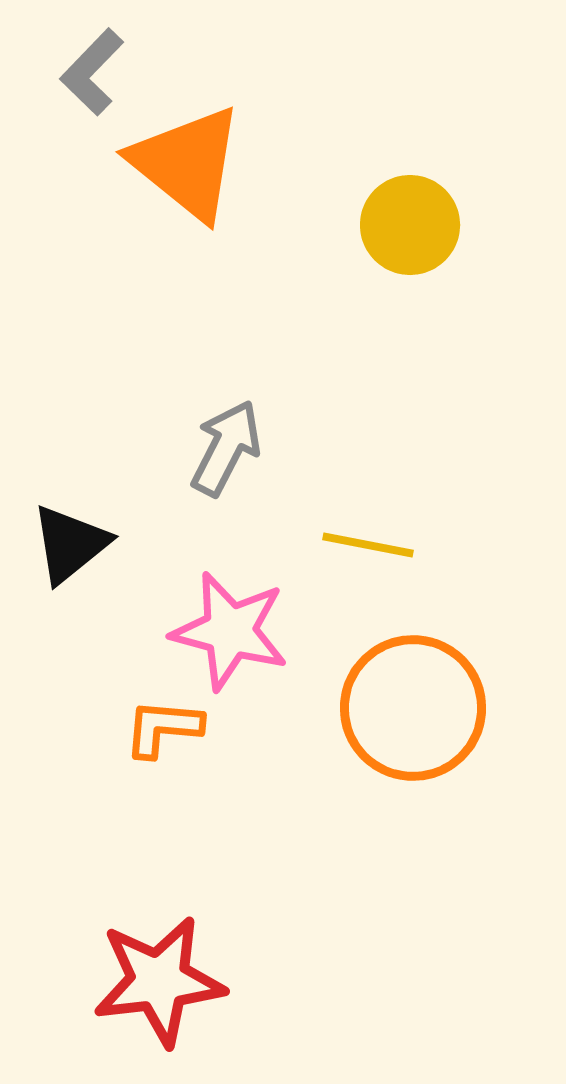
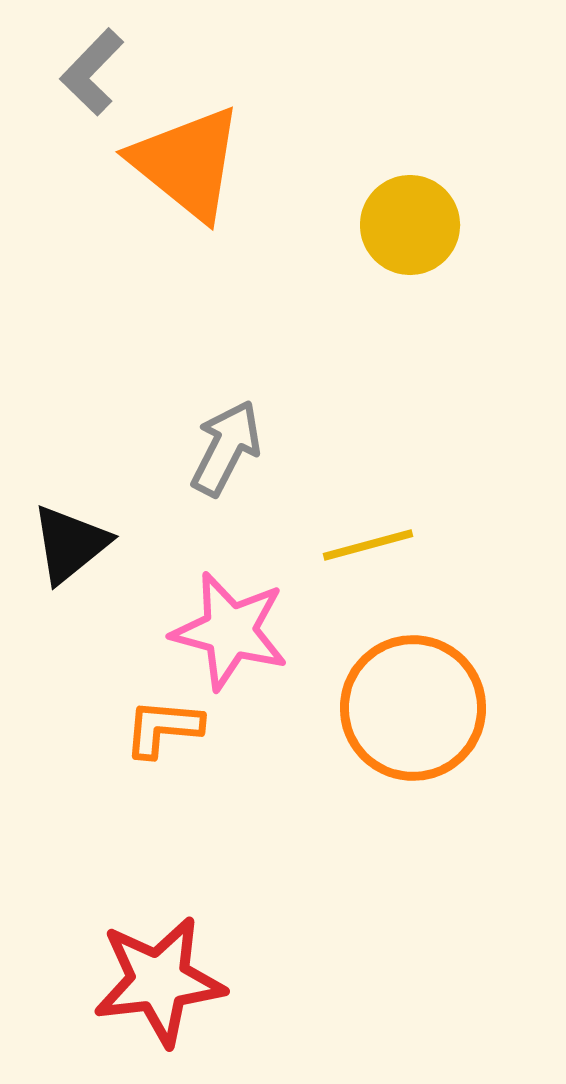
yellow line: rotated 26 degrees counterclockwise
